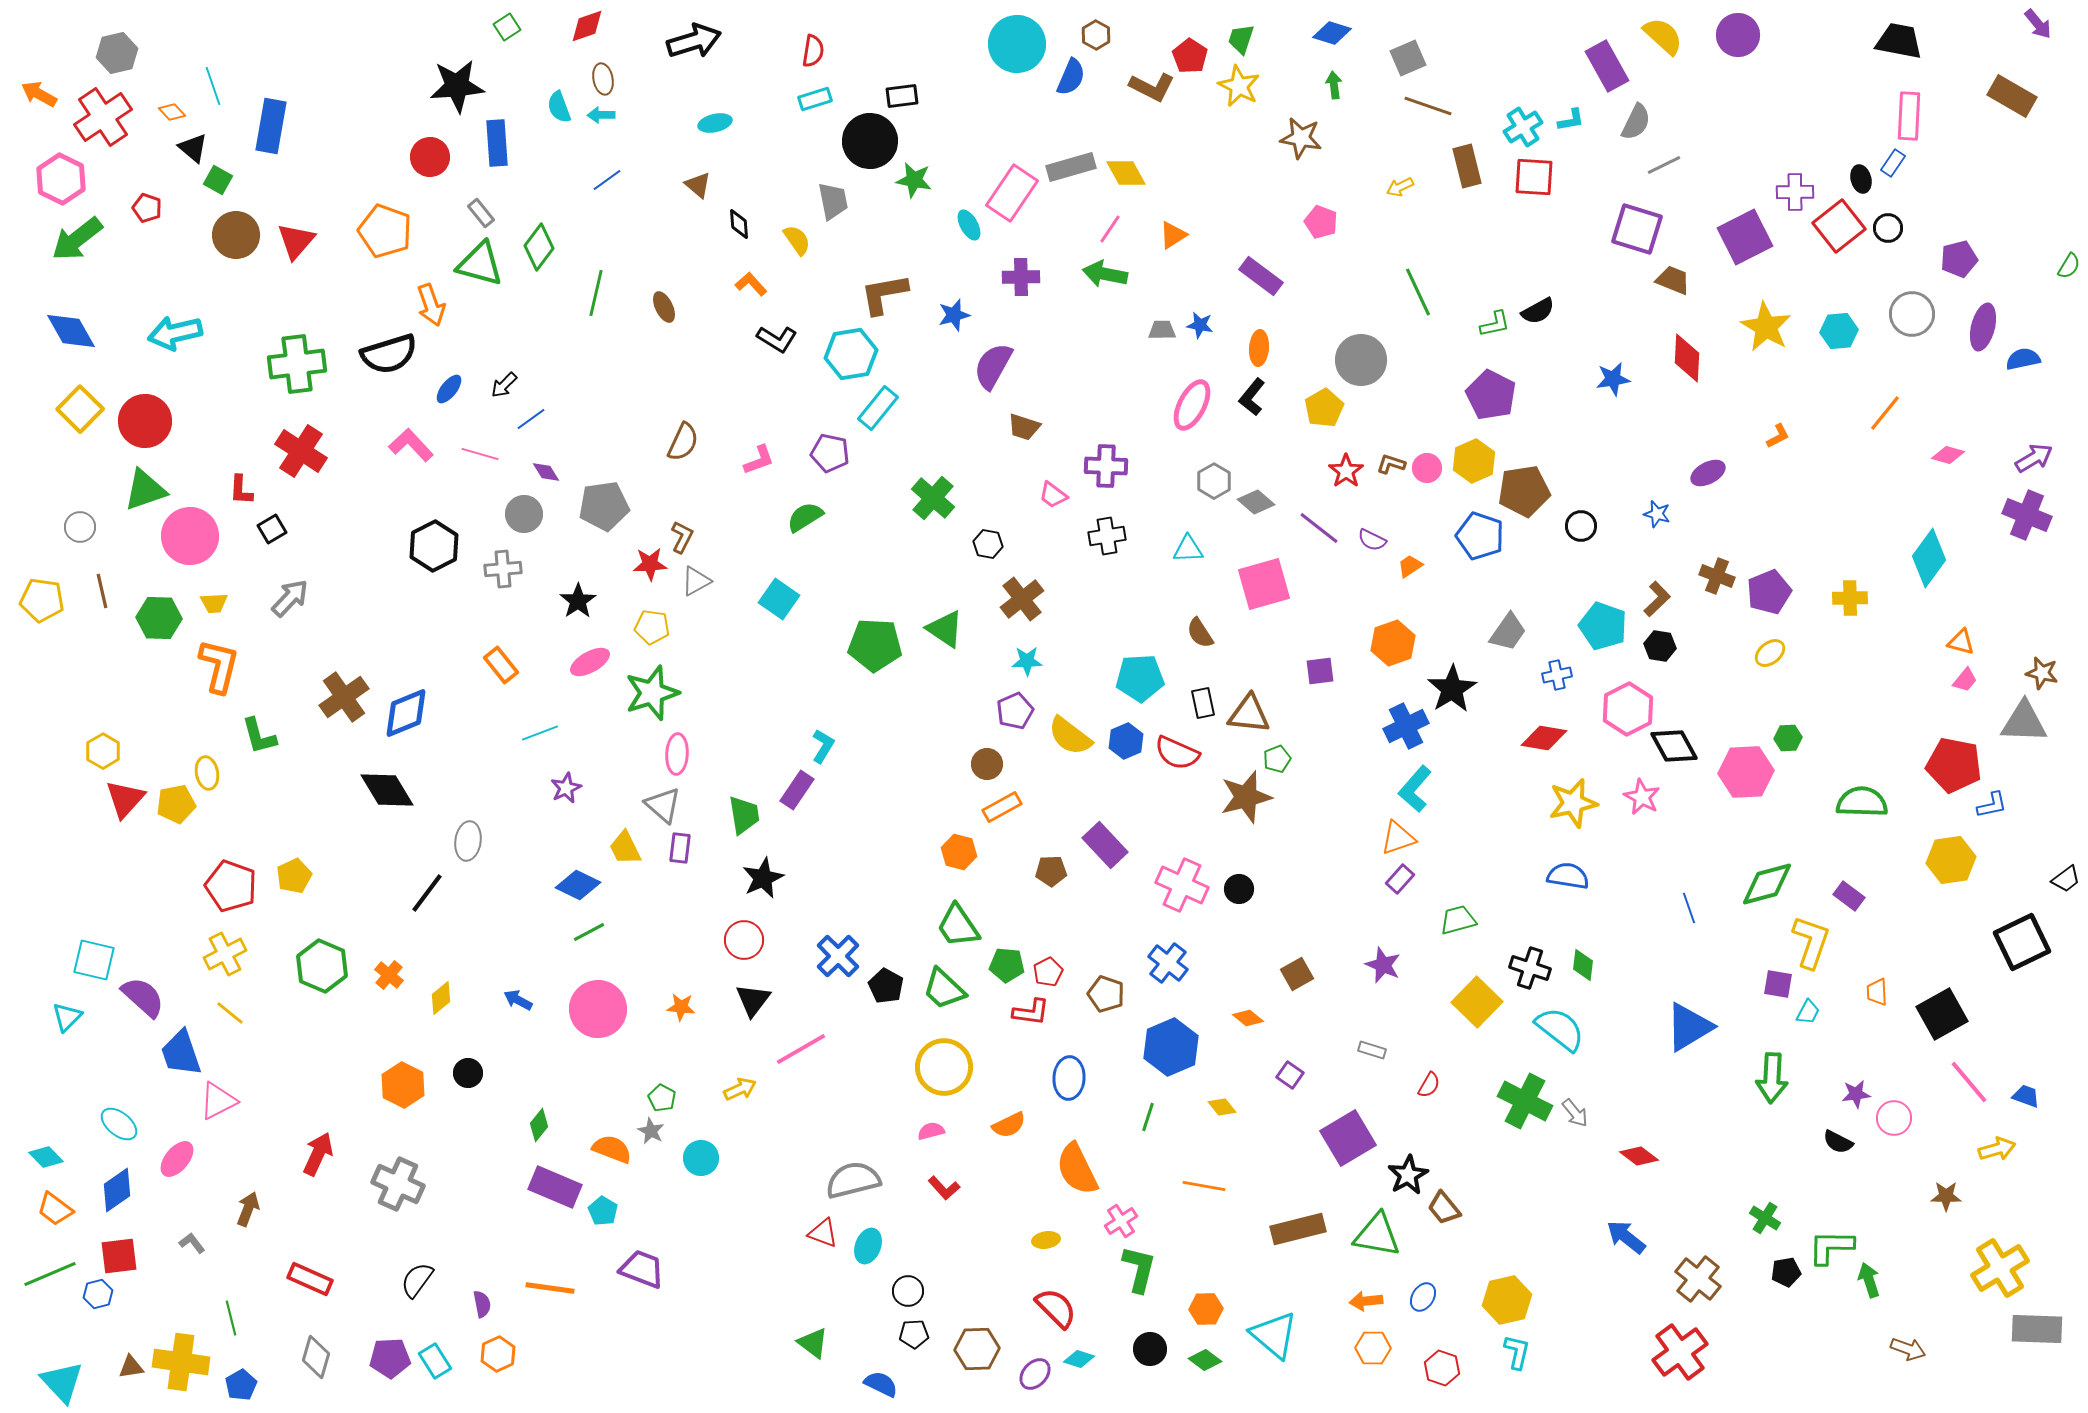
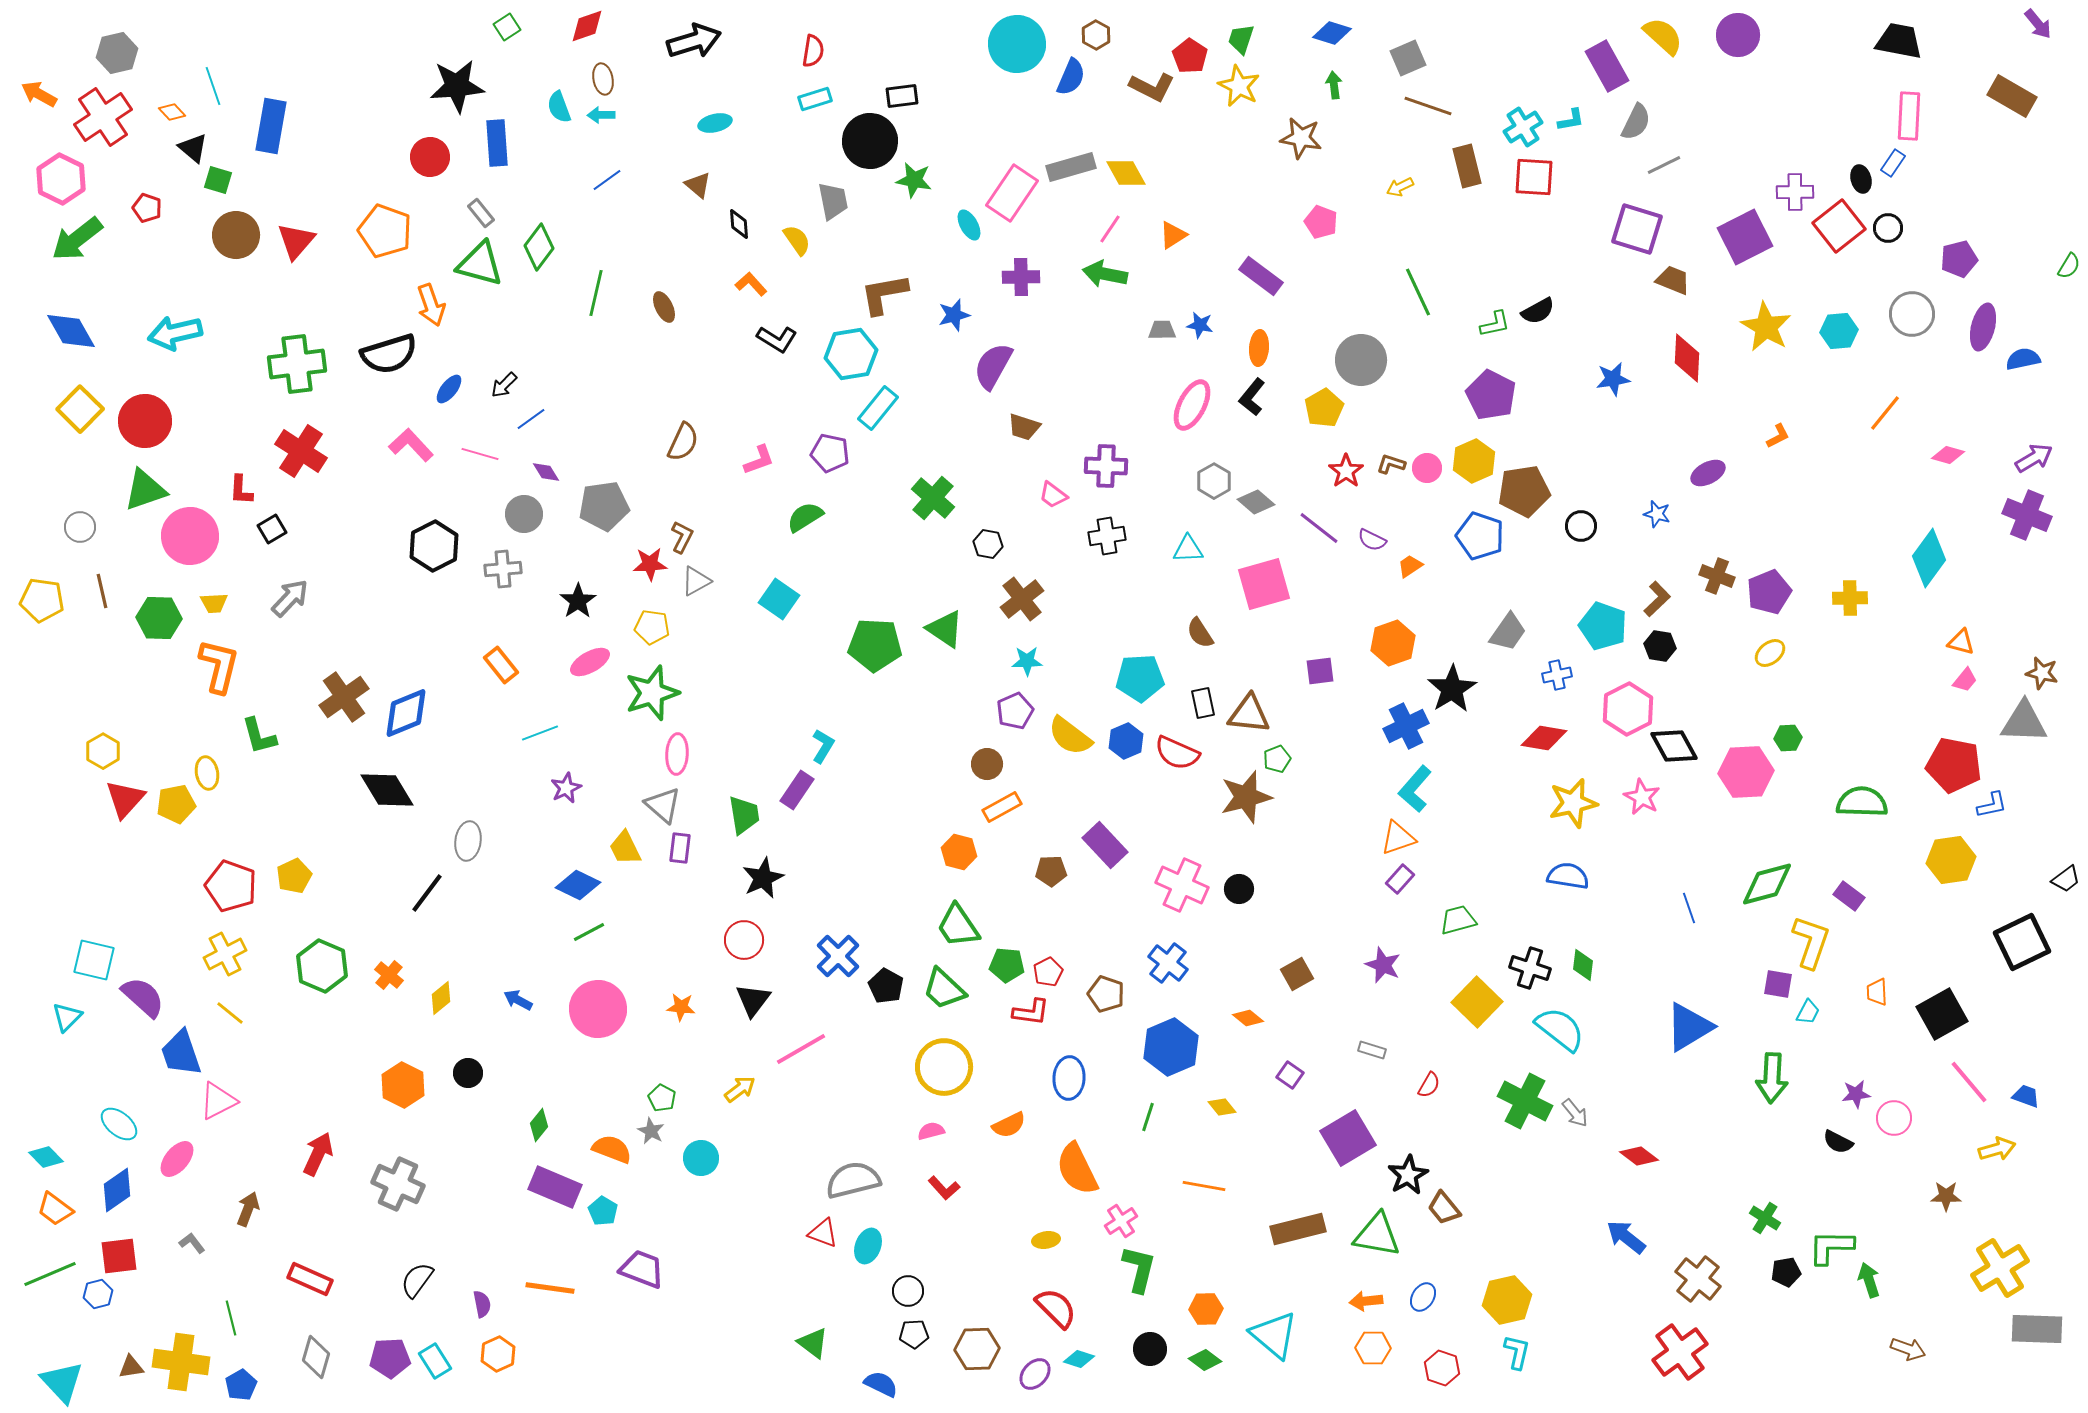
green square at (218, 180): rotated 12 degrees counterclockwise
yellow arrow at (740, 1089): rotated 12 degrees counterclockwise
